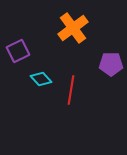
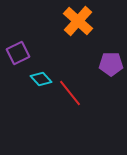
orange cross: moved 5 px right, 7 px up; rotated 12 degrees counterclockwise
purple square: moved 2 px down
red line: moved 1 px left, 3 px down; rotated 48 degrees counterclockwise
